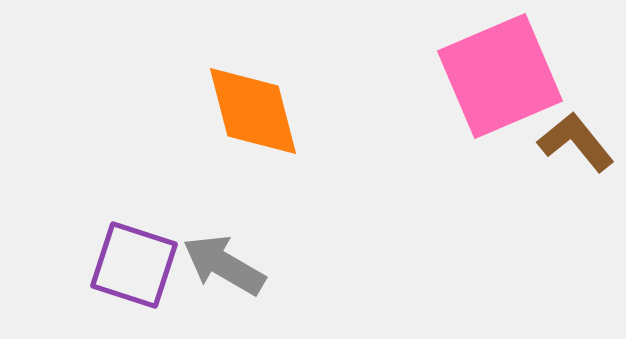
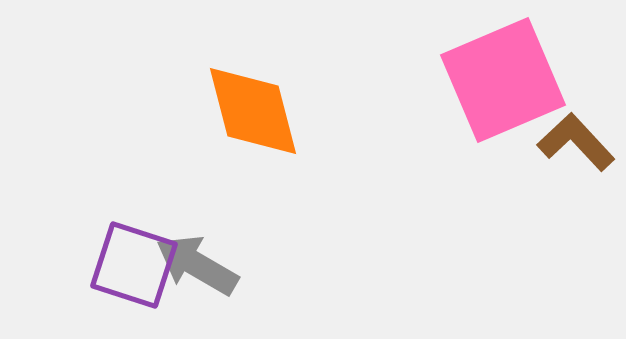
pink square: moved 3 px right, 4 px down
brown L-shape: rotated 4 degrees counterclockwise
gray arrow: moved 27 px left
